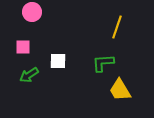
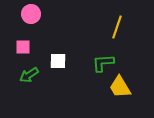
pink circle: moved 1 px left, 2 px down
yellow trapezoid: moved 3 px up
